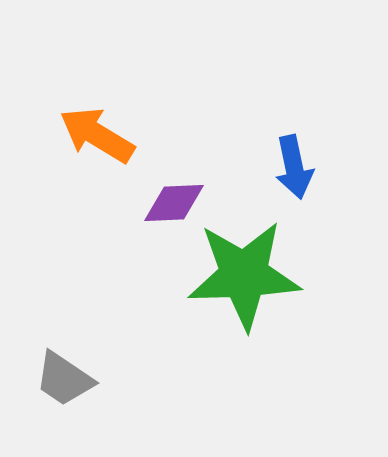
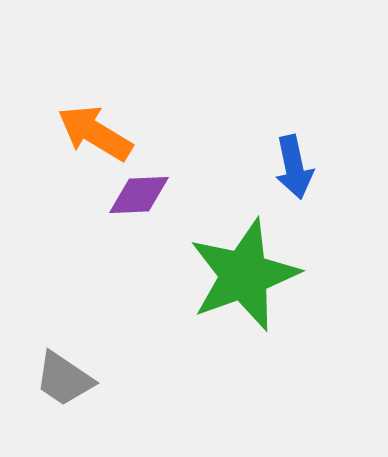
orange arrow: moved 2 px left, 2 px up
purple diamond: moved 35 px left, 8 px up
green star: rotated 18 degrees counterclockwise
